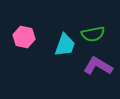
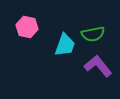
pink hexagon: moved 3 px right, 10 px up
purple L-shape: rotated 20 degrees clockwise
